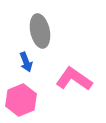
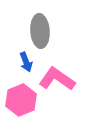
gray ellipse: rotated 8 degrees clockwise
pink L-shape: moved 17 px left
